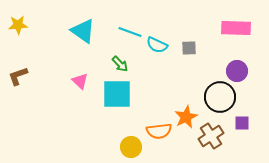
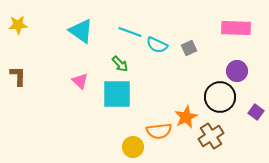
cyan triangle: moved 2 px left
gray square: rotated 21 degrees counterclockwise
brown L-shape: rotated 110 degrees clockwise
purple square: moved 14 px right, 11 px up; rotated 35 degrees clockwise
yellow circle: moved 2 px right
